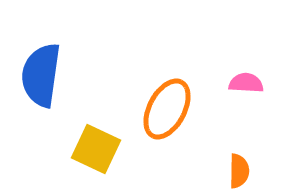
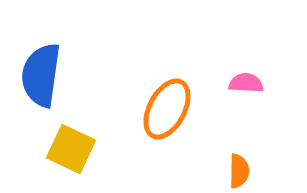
yellow square: moved 25 px left
